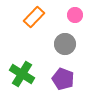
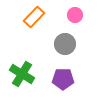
purple pentagon: rotated 20 degrees counterclockwise
